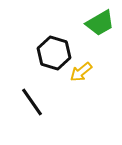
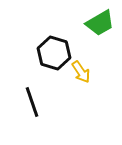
yellow arrow: rotated 85 degrees counterclockwise
black line: rotated 16 degrees clockwise
